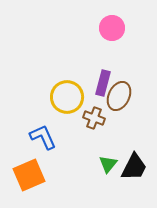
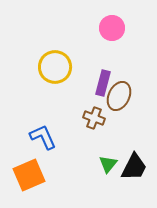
yellow circle: moved 12 px left, 30 px up
